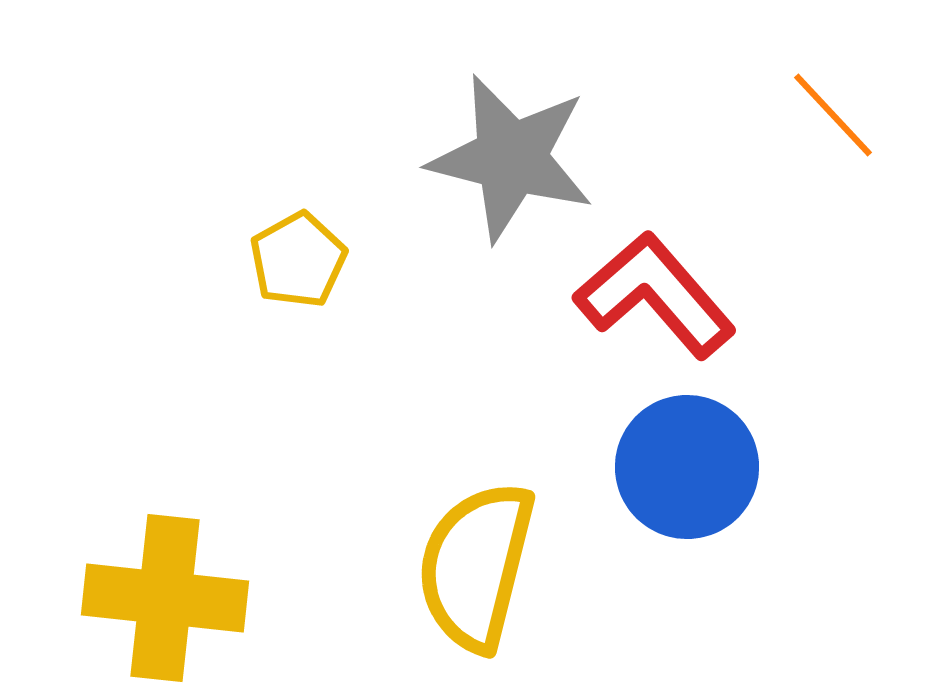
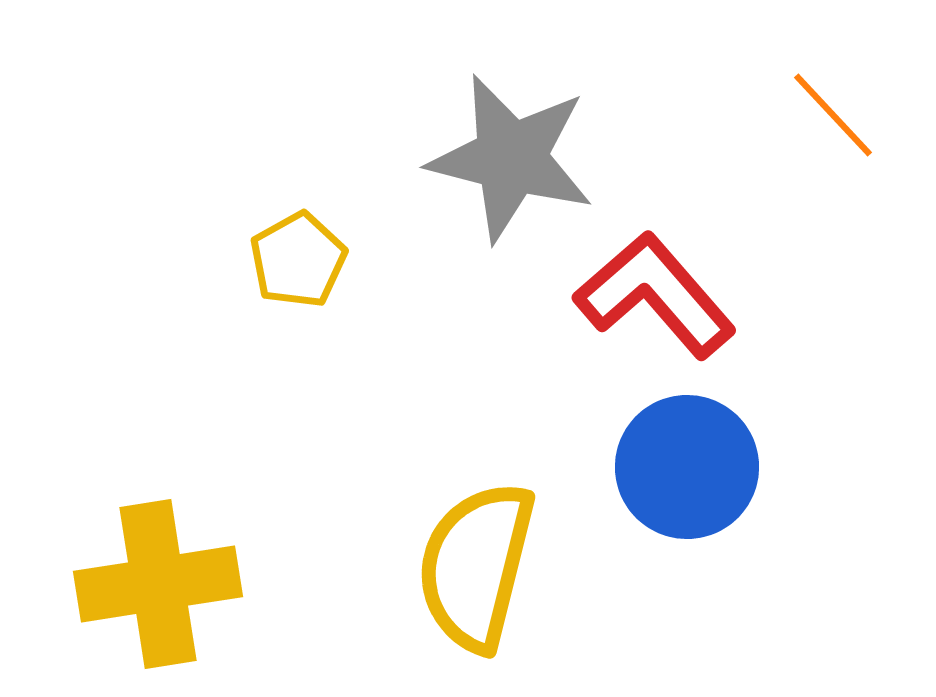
yellow cross: moved 7 px left, 14 px up; rotated 15 degrees counterclockwise
